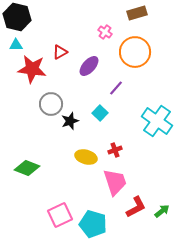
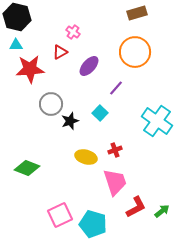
pink cross: moved 32 px left
red star: moved 2 px left; rotated 12 degrees counterclockwise
